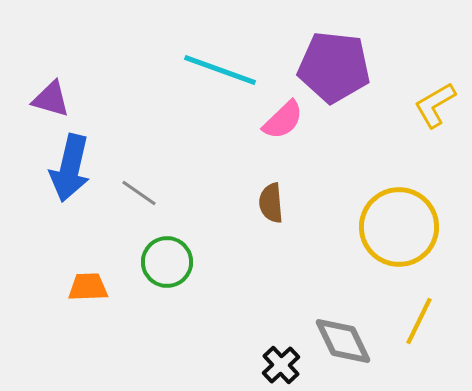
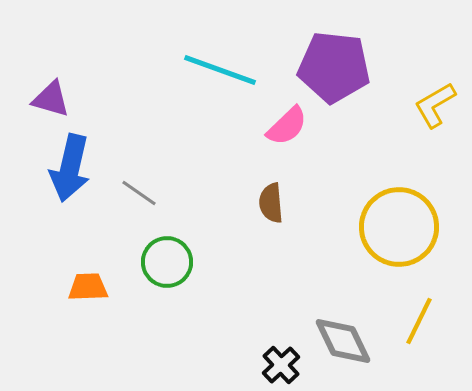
pink semicircle: moved 4 px right, 6 px down
